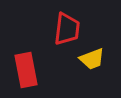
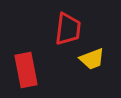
red trapezoid: moved 1 px right
